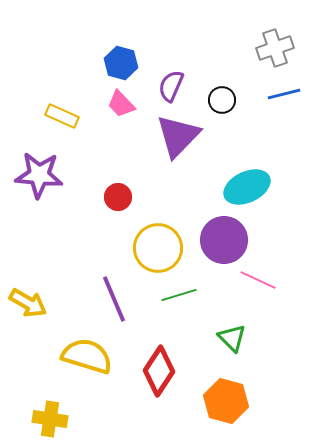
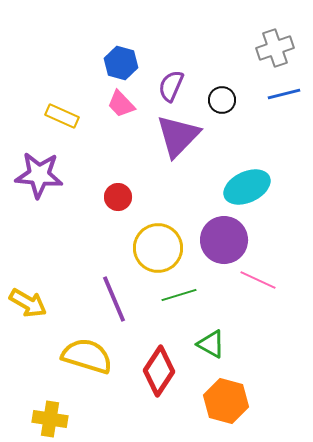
green triangle: moved 21 px left, 6 px down; rotated 16 degrees counterclockwise
